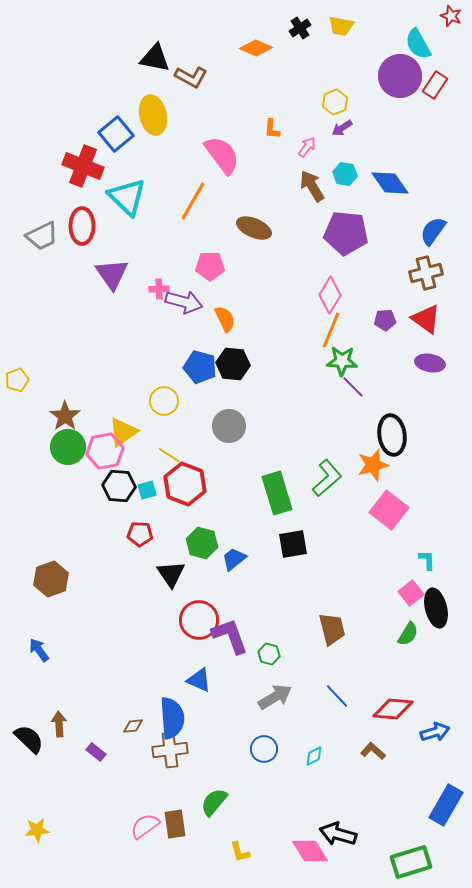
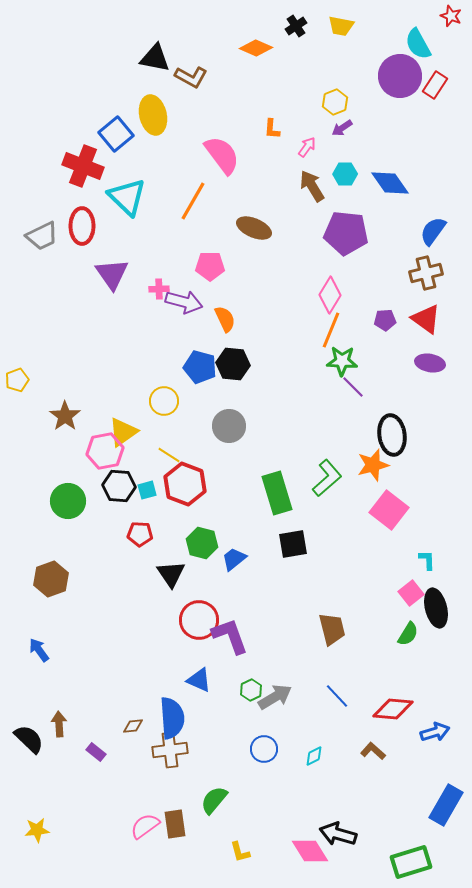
black cross at (300, 28): moved 4 px left, 2 px up
cyan hexagon at (345, 174): rotated 10 degrees counterclockwise
green circle at (68, 447): moved 54 px down
green hexagon at (269, 654): moved 18 px left, 36 px down; rotated 20 degrees clockwise
green semicircle at (214, 802): moved 2 px up
